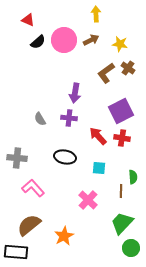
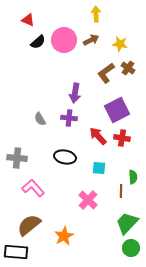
purple square: moved 4 px left, 1 px up
green trapezoid: moved 5 px right
